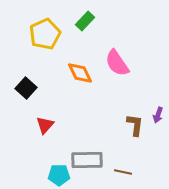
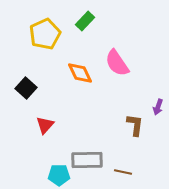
purple arrow: moved 8 px up
